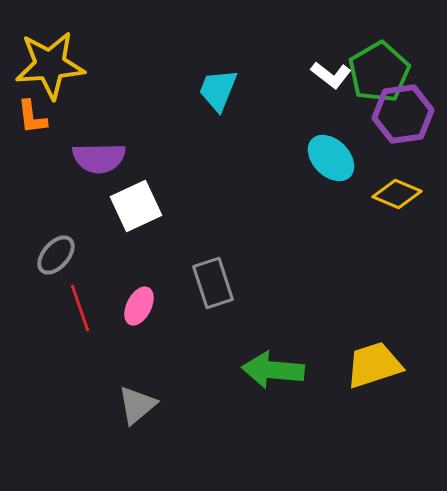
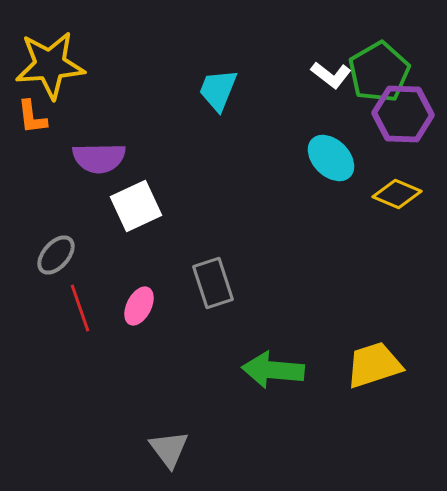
purple hexagon: rotated 10 degrees clockwise
gray triangle: moved 32 px right, 44 px down; rotated 27 degrees counterclockwise
